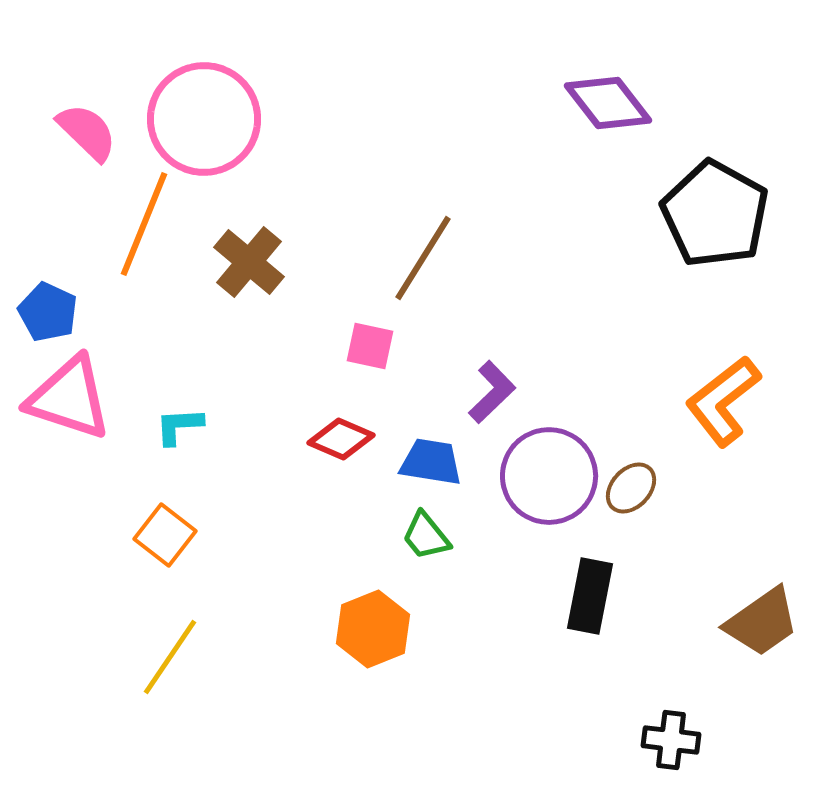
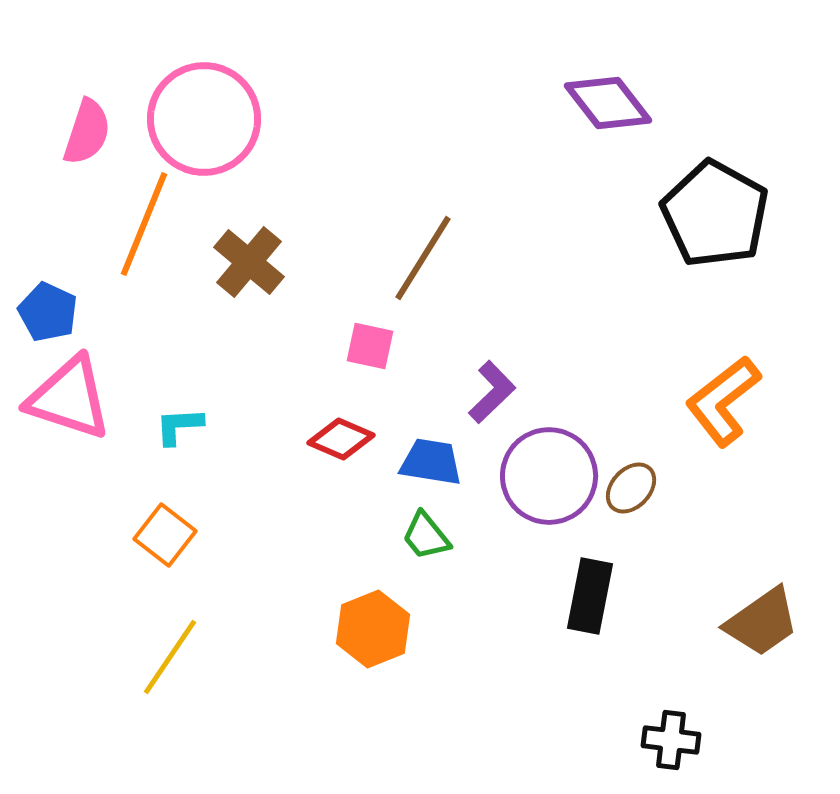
pink semicircle: rotated 64 degrees clockwise
